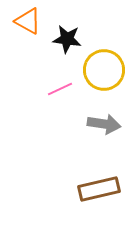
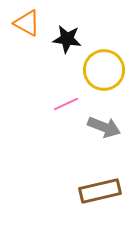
orange triangle: moved 1 px left, 2 px down
pink line: moved 6 px right, 15 px down
gray arrow: moved 3 px down; rotated 12 degrees clockwise
brown rectangle: moved 1 px right, 2 px down
